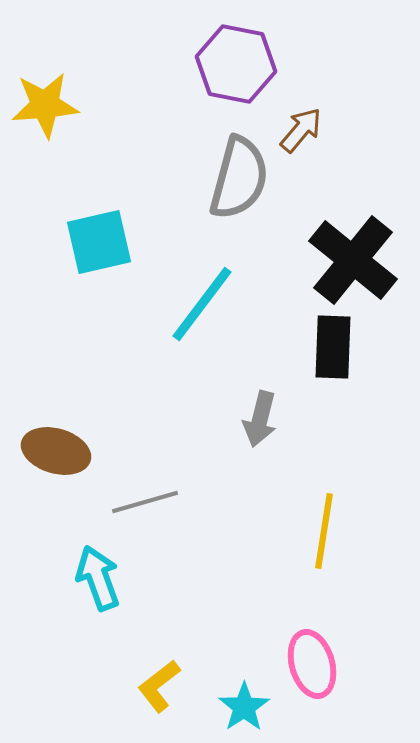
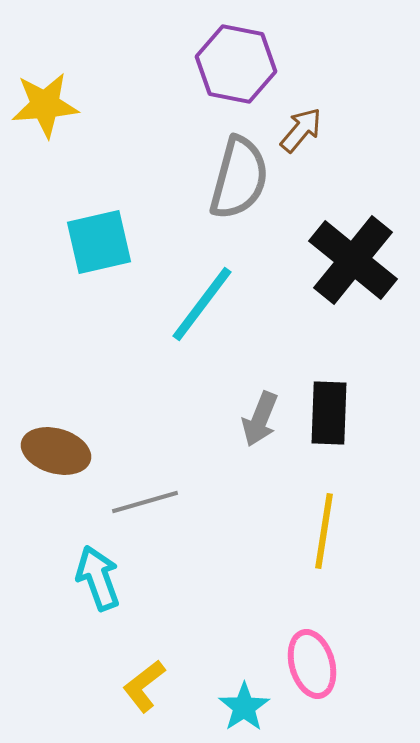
black rectangle: moved 4 px left, 66 px down
gray arrow: rotated 8 degrees clockwise
yellow L-shape: moved 15 px left
